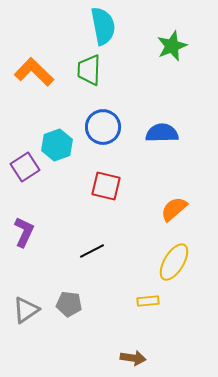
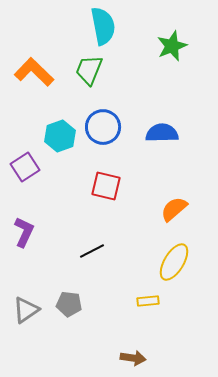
green trapezoid: rotated 20 degrees clockwise
cyan hexagon: moved 3 px right, 9 px up
